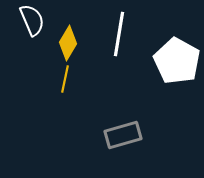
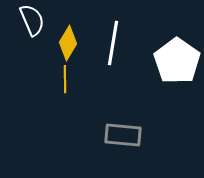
white line: moved 6 px left, 9 px down
white pentagon: rotated 6 degrees clockwise
yellow line: rotated 12 degrees counterclockwise
gray rectangle: rotated 21 degrees clockwise
